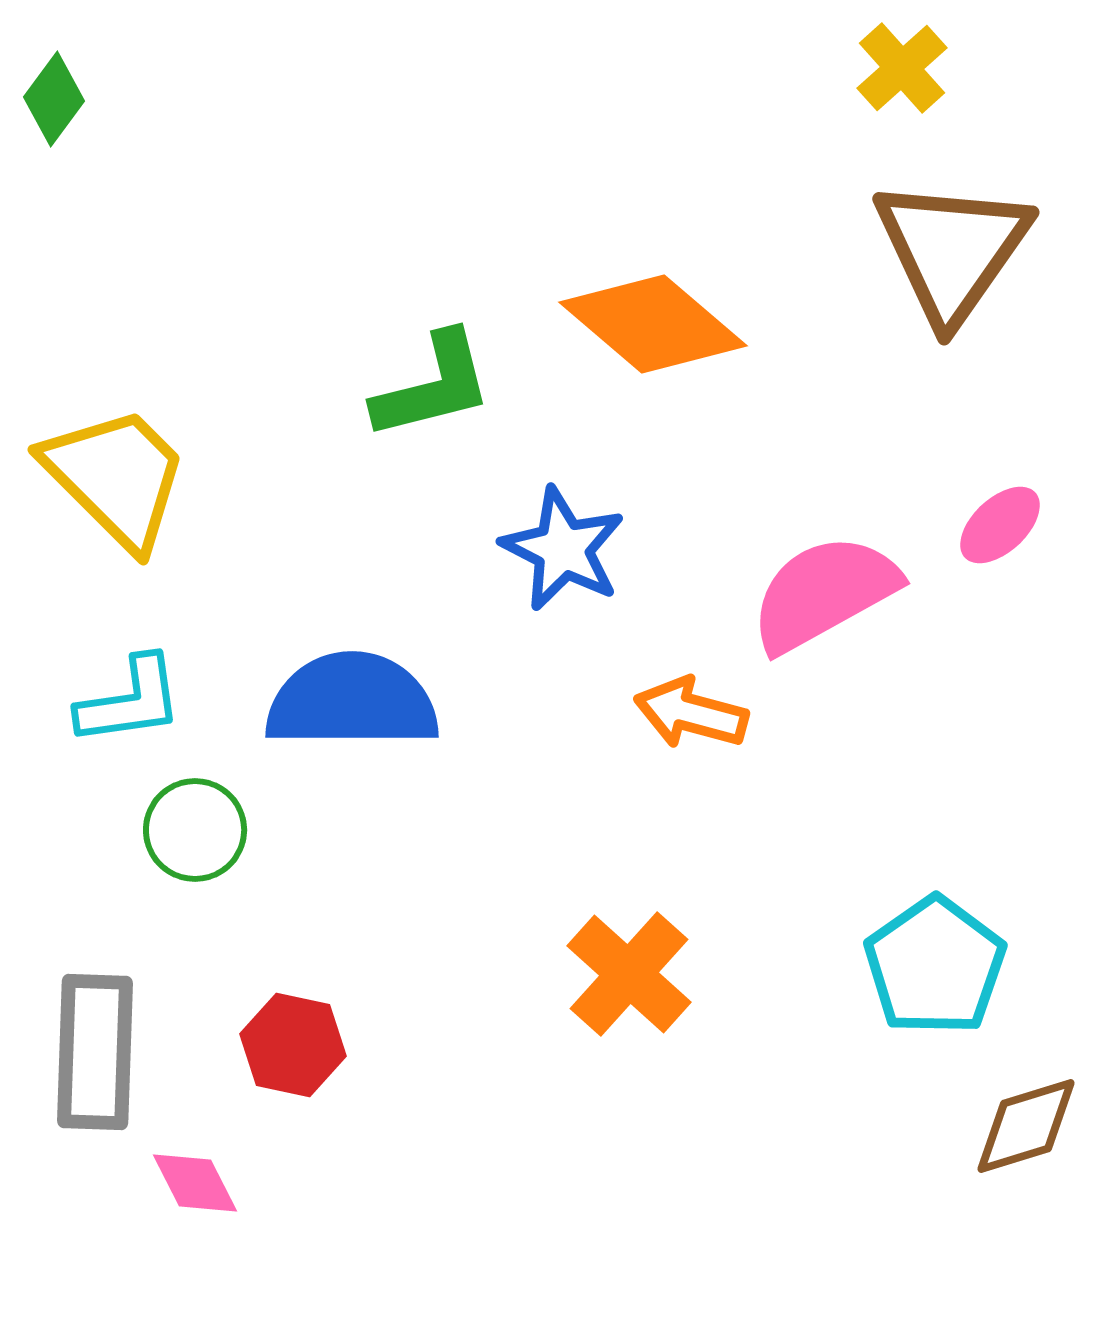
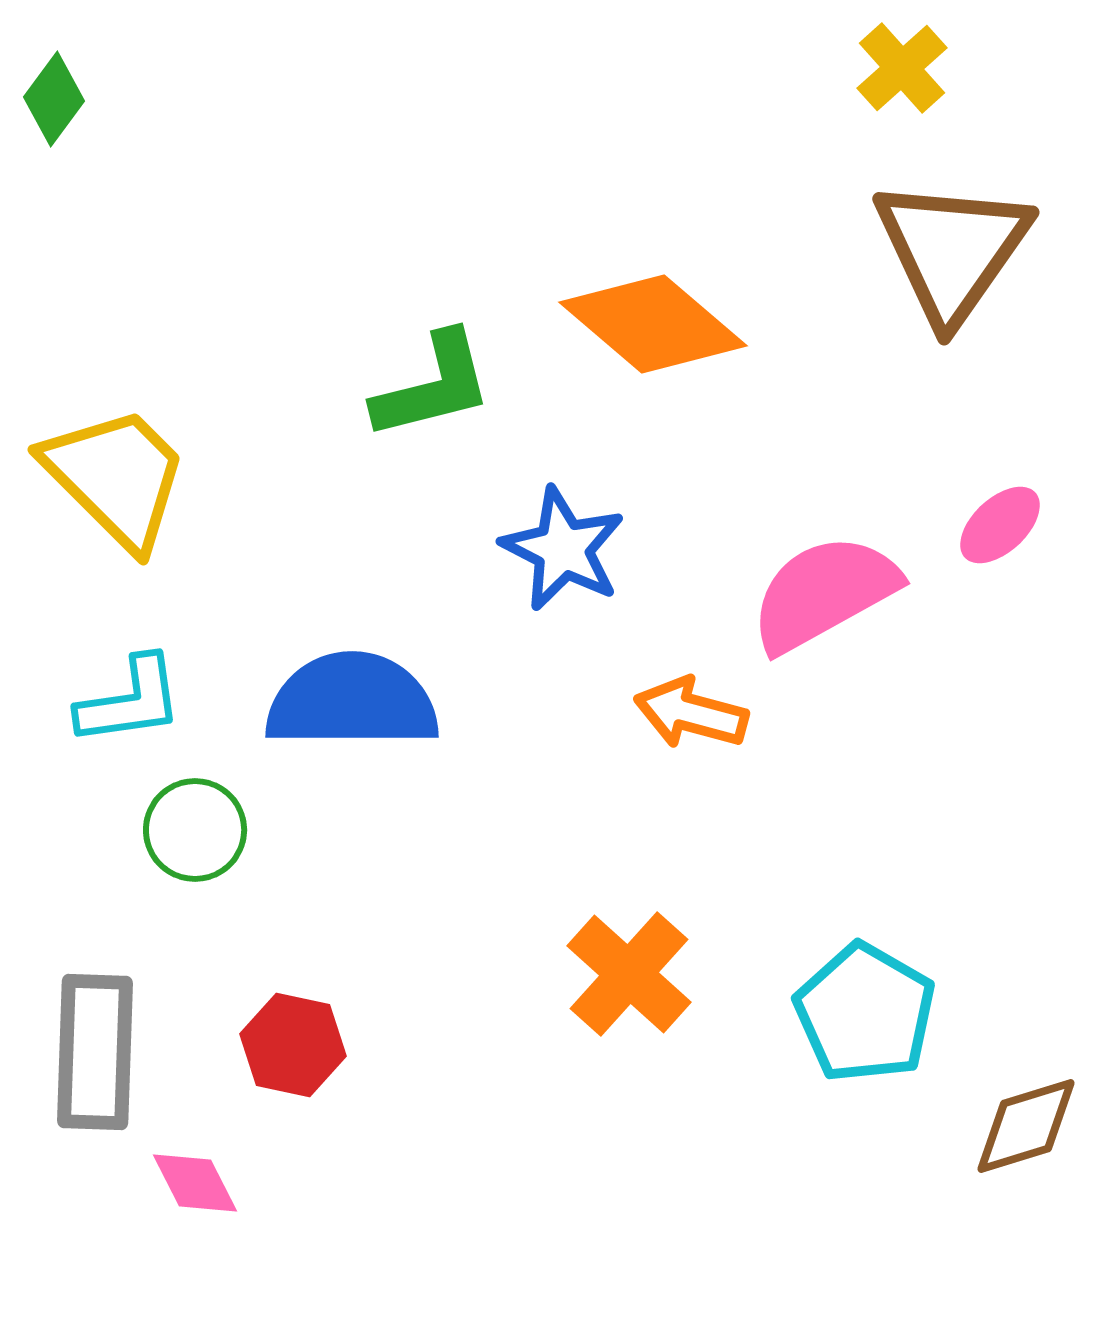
cyan pentagon: moved 70 px left, 47 px down; rotated 7 degrees counterclockwise
